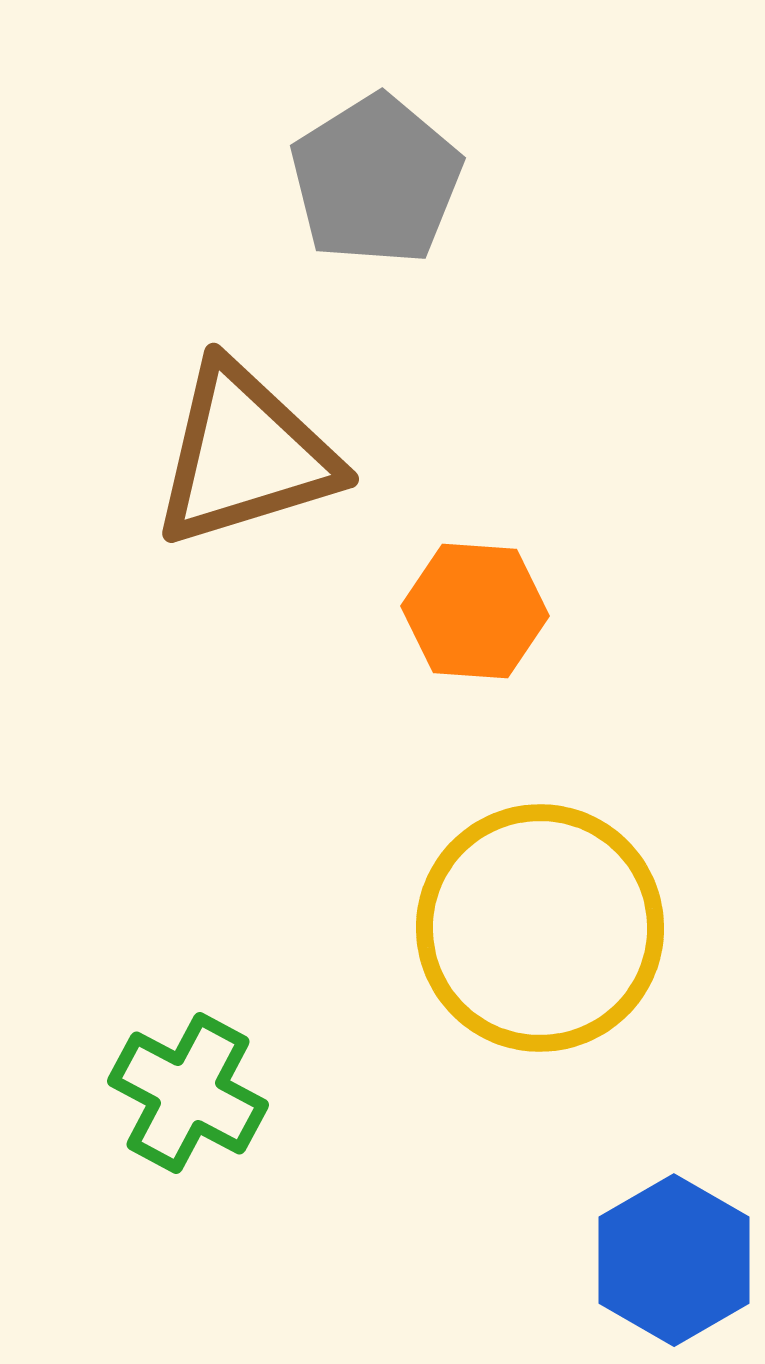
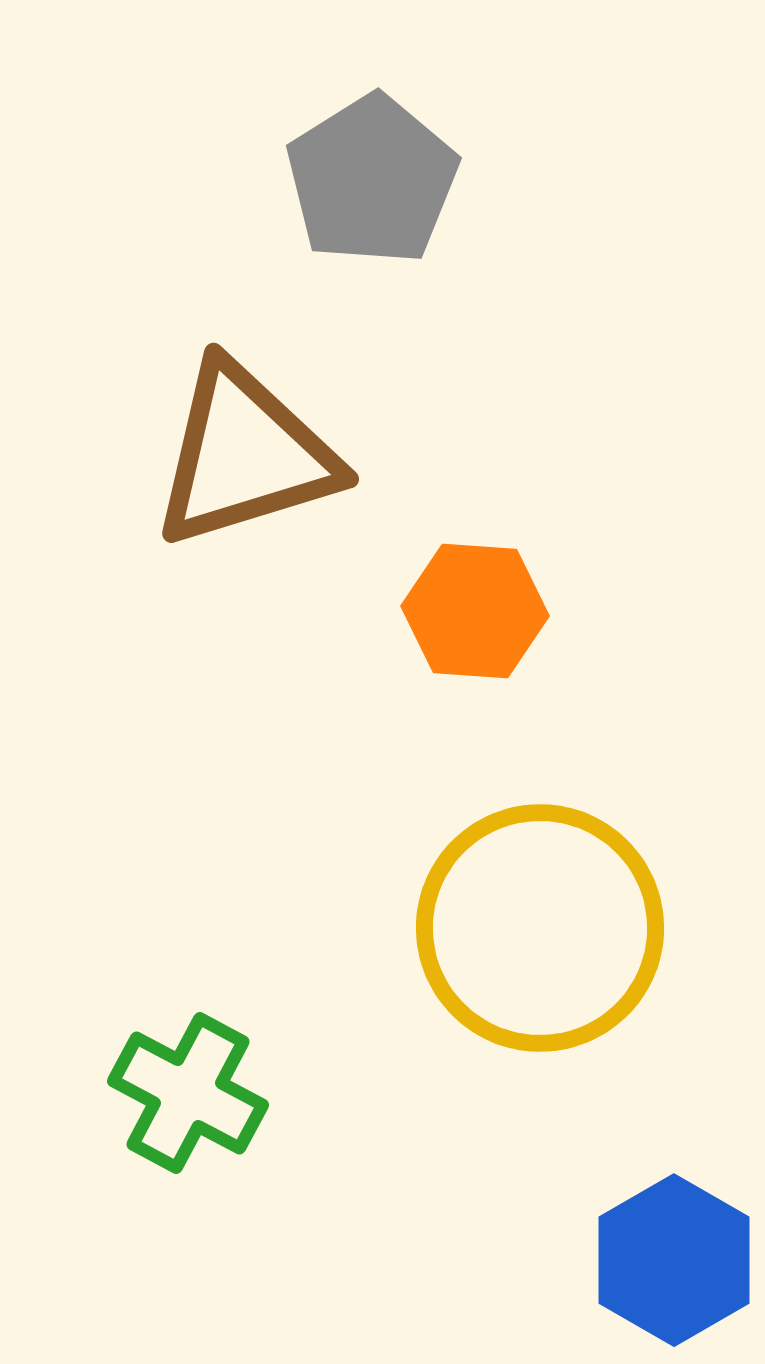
gray pentagon: moved 4 px left
